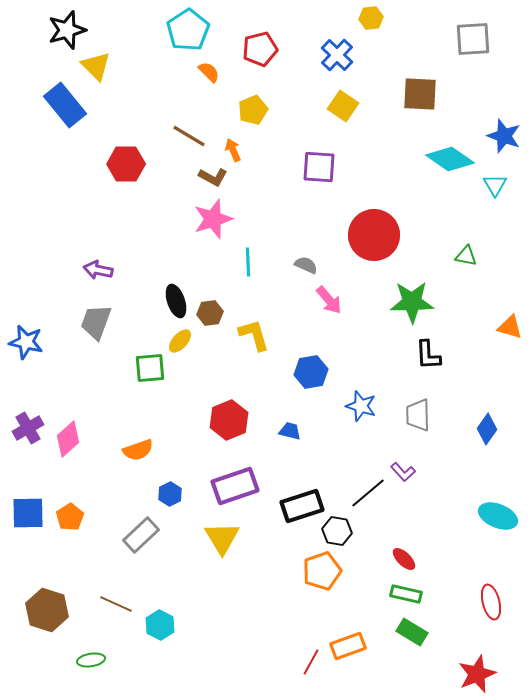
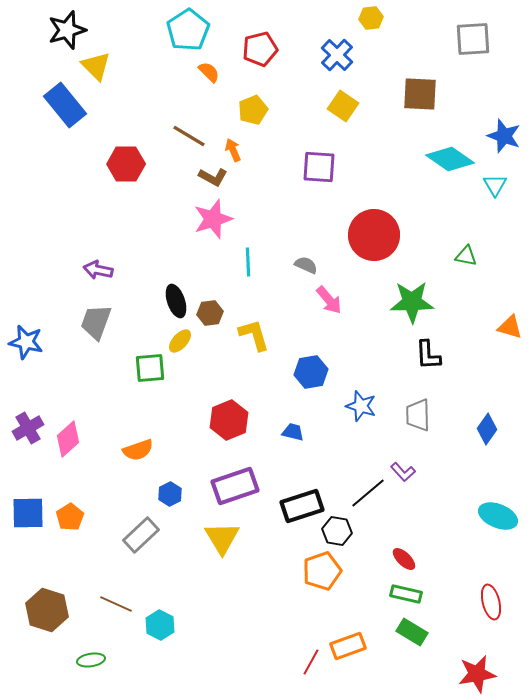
blue trapezoid at (290, 431): moved 3 px right, 1 px down
red star at (477, 674): rotated 12 degrees clockwise
